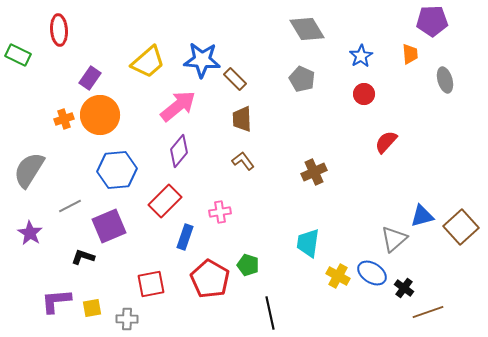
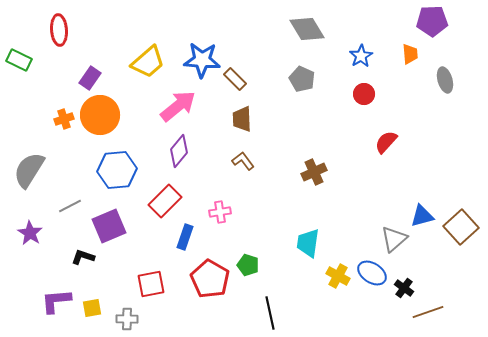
green rectangle at (18, 55): moved 1 px right, 5 px down
